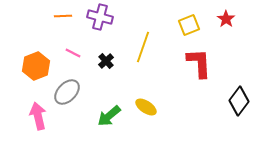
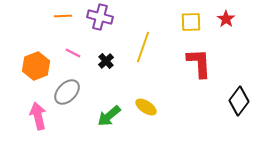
yellow square: moved 2 px right, 3 px up; rotated 20 degrees clockwise
